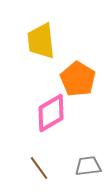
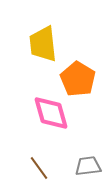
yellow trapezoid: moved 2 px right, 3 px down
pink diamond: rotated 75 degrees counterclockwise
